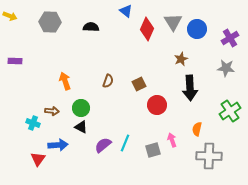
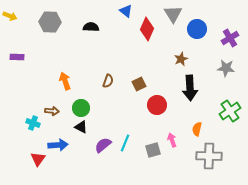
gray triangle: moved 8 px up
purple rectangle: moved 2 px right, 4 px up
